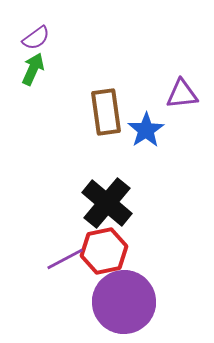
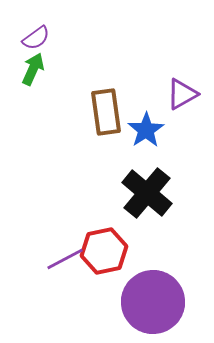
purple triangle: rotated 24 degrees counterclockwise
black cross: moved 40 px right, 10 px up
purple circle: moved 29 px right
